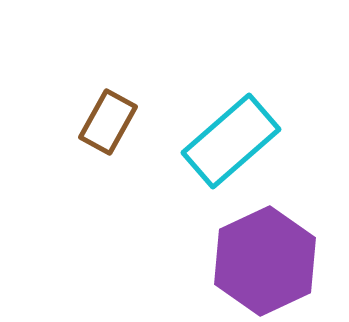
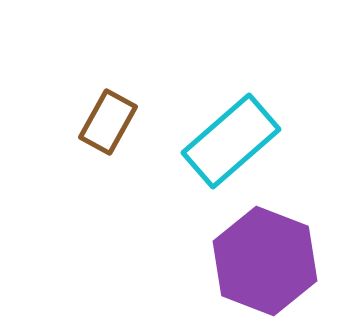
purple hexagon: rotated 14 degrees counterclockwise
